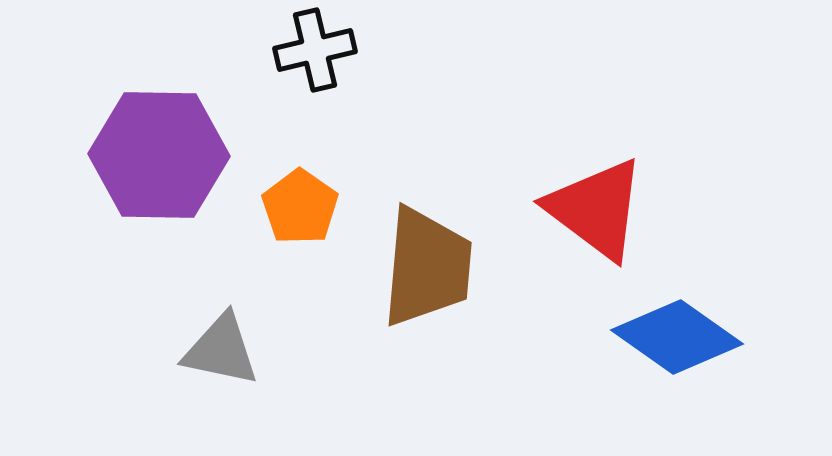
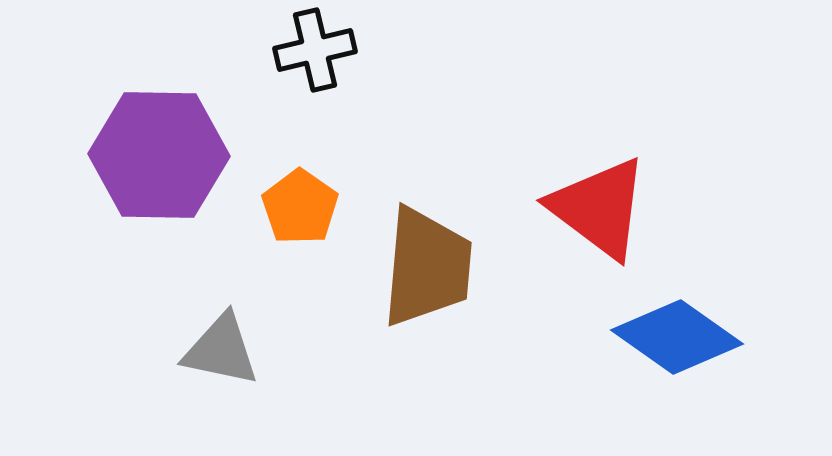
red triangle: moved 3 px right, 1 px up
